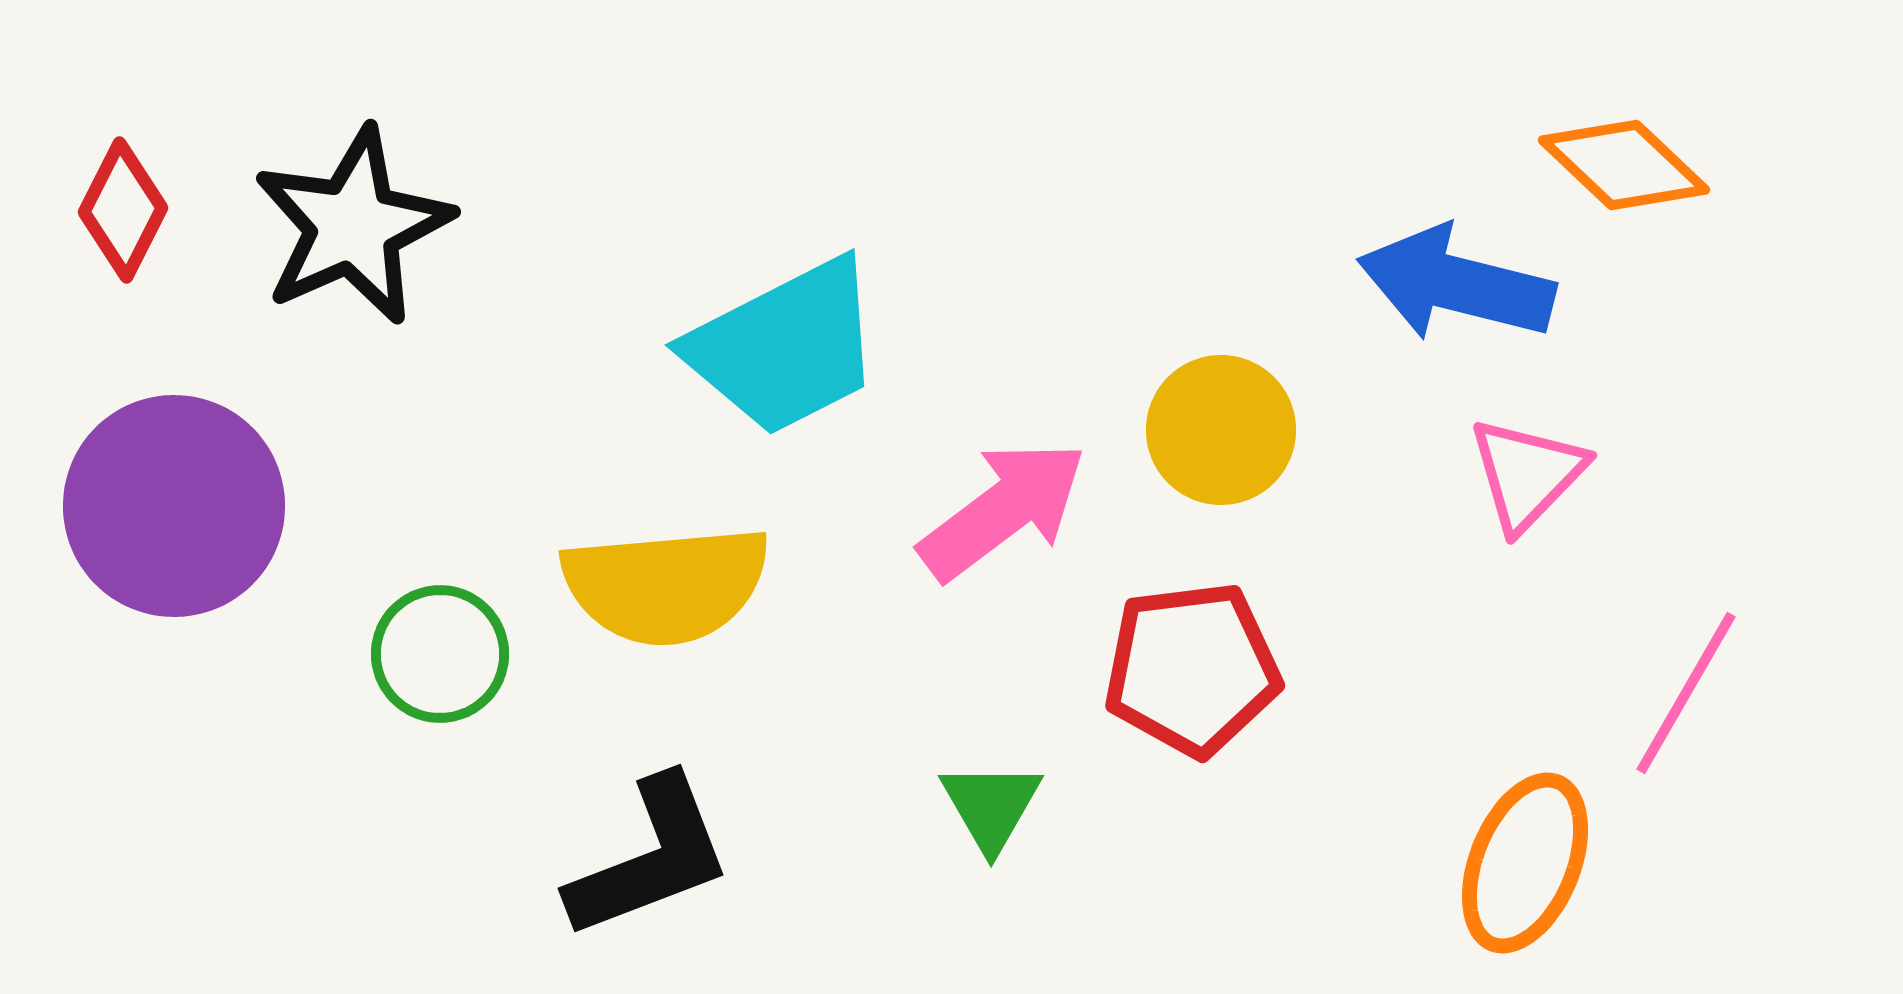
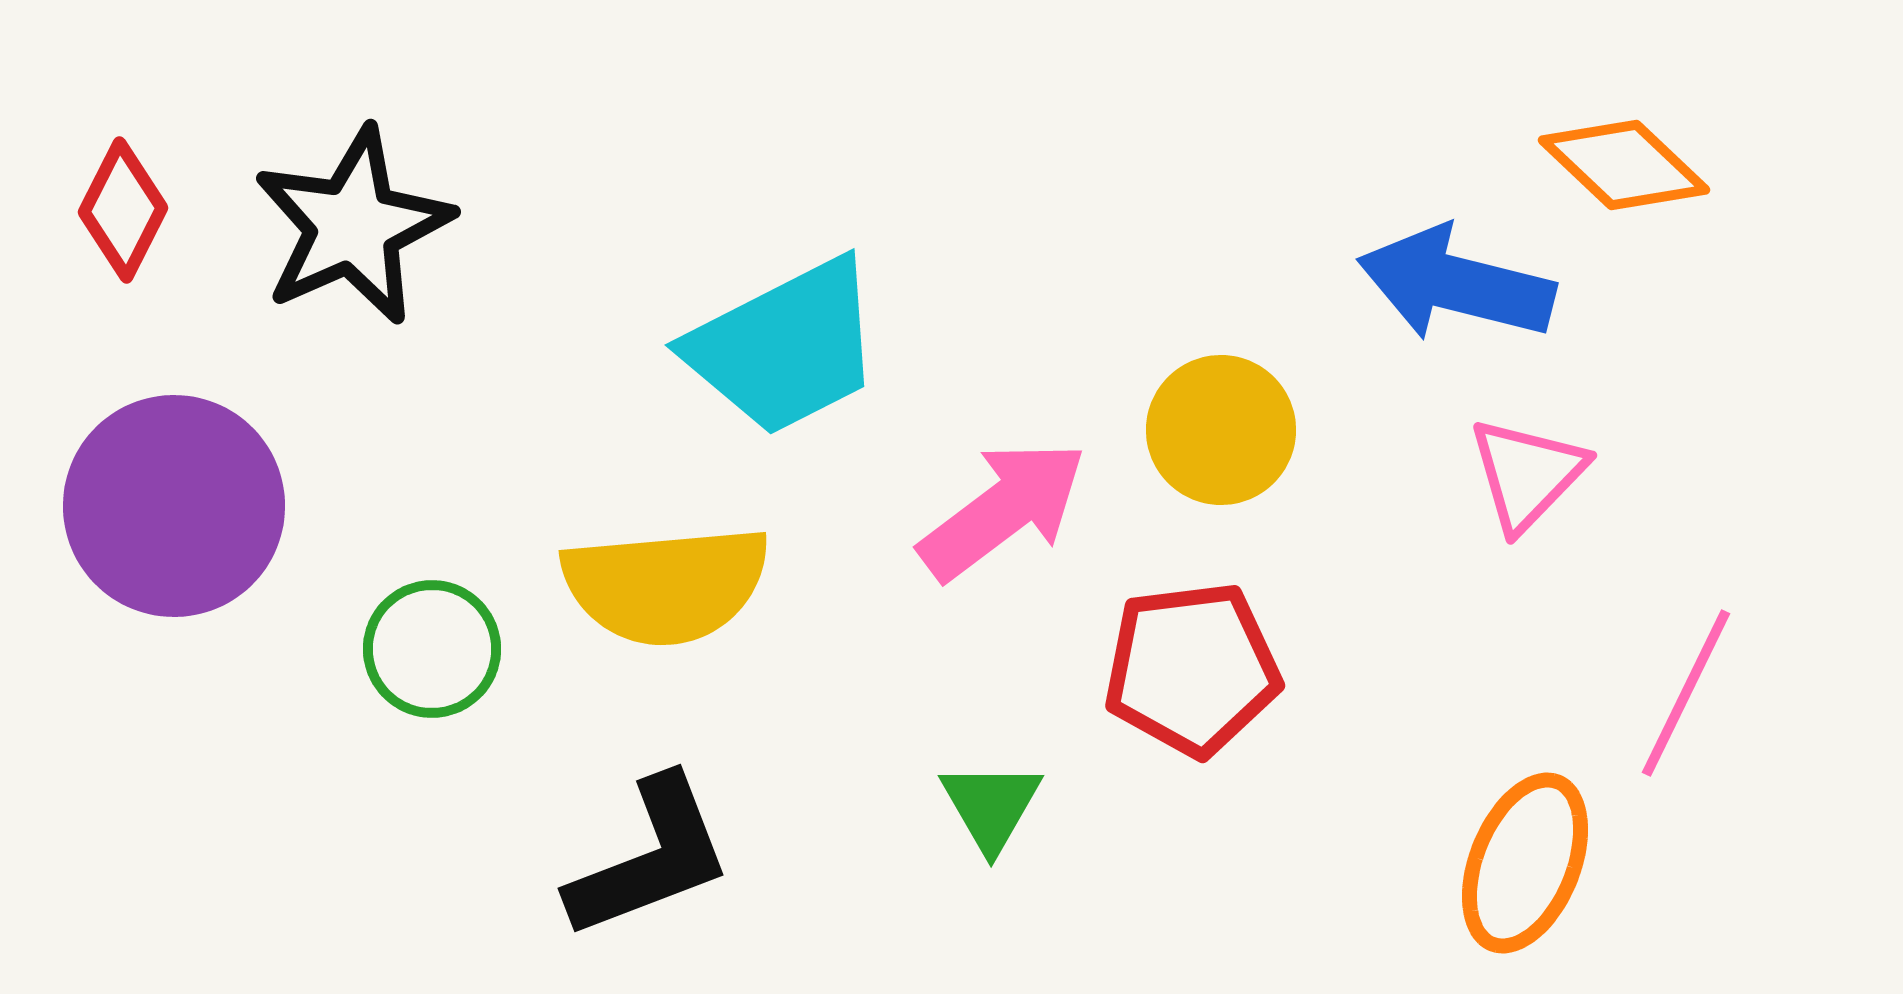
green circle: moved 8 px left, 5 px up
pink line: rotated 4 degrees counterclockwise
